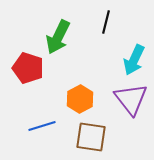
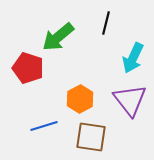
black line: moved 1 px down
green arrow: rotated 24 degrees clockwise
cyan arrow: moved 1 px left, 2 px up
purple triangle: moved 1 px left, 1 px down
blue line: moved 2 px right
